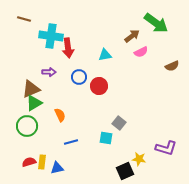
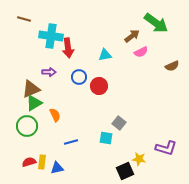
orange semicircle: moved 5 px left
